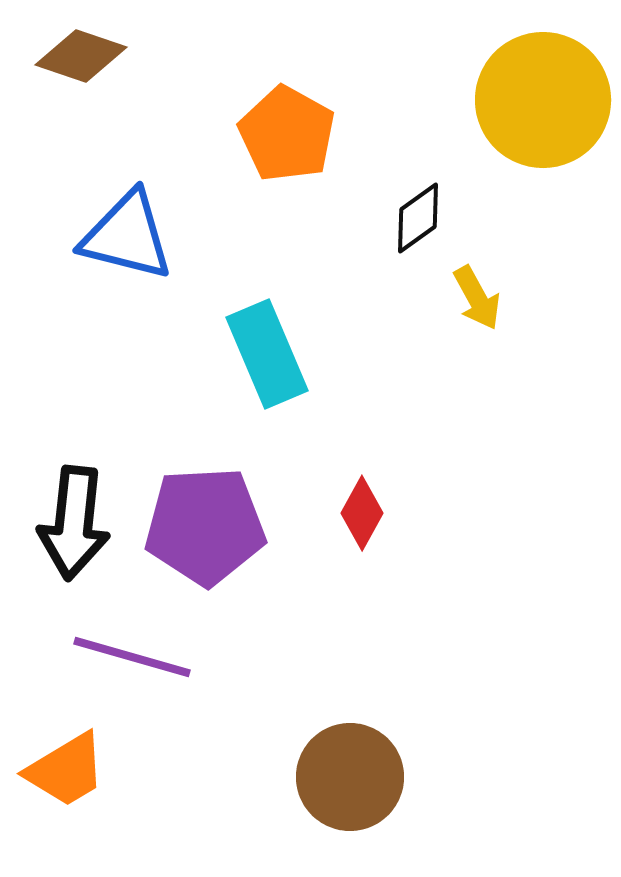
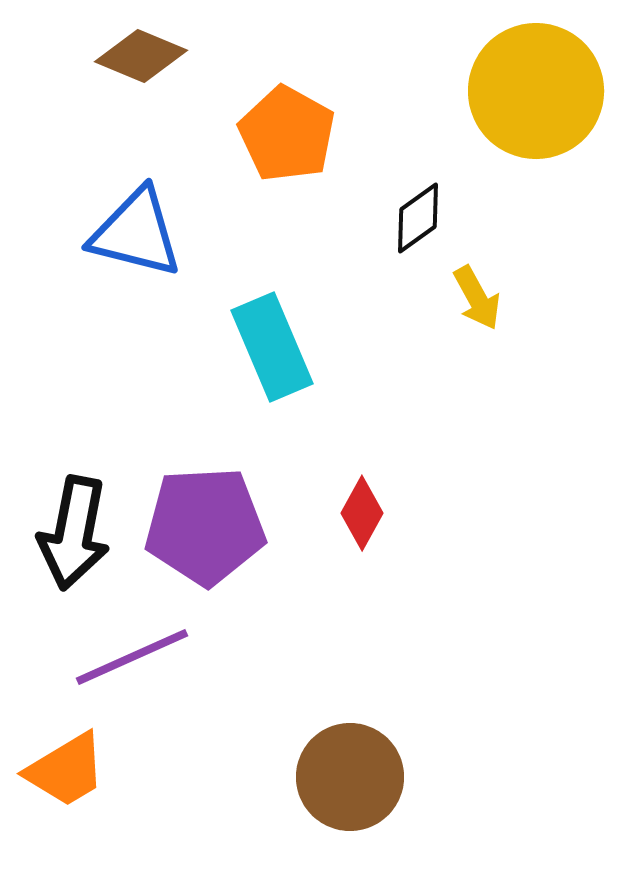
brown diamond: moved 60 px right; rotated 4 degrees clockwise
yellow circle: moved 7 px left, 9 px up
blue triangle: moved 9 px right, 3 px up
cyan rectangle: moved 5 px right, 7 px up
black arrow: moved 10 px down; rotated 5 degrees clockwise
purple line: rotated 40 degrees counterclockwise
